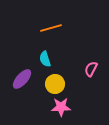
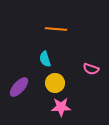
orange line: moved 5 px right, 1 px down; rotated 20 degrees clockwise
pink semicircle: rotated 98 degrees counterclockwise
purple ellipse: moved 3 px left, 8 px down
yellow circle: moved 1 px up
